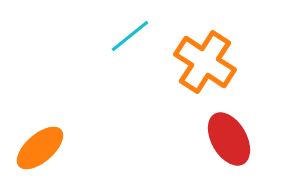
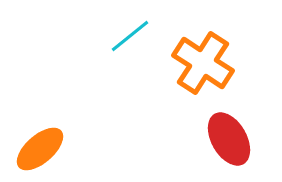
orange cross: moved 2 px left, 1 px down
orange ellipse: moved 1 px down
